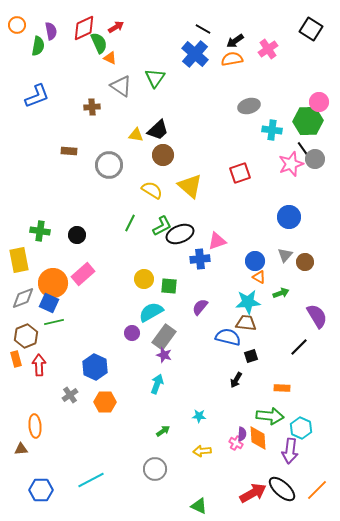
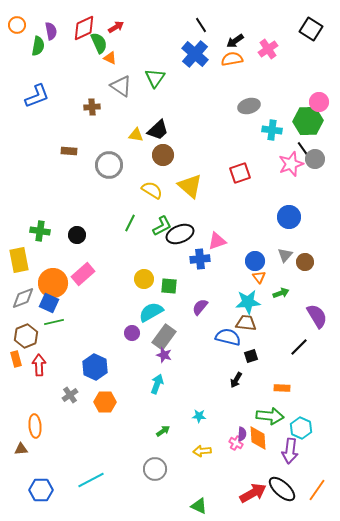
black line at (203, 29): moved 2 px left, 4 px up; rotated 28 degrees clockwise
orange triangle at (259, 277): rotated 24 degrees clockwise
orange line at (317, 490): rotated 10 degrees counterclockwise
